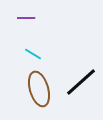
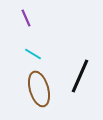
purple line: rotated 66 degrees clockwise
black line: moved 1 px left, 6 px up; rotated 24 degrees counterclockwise
